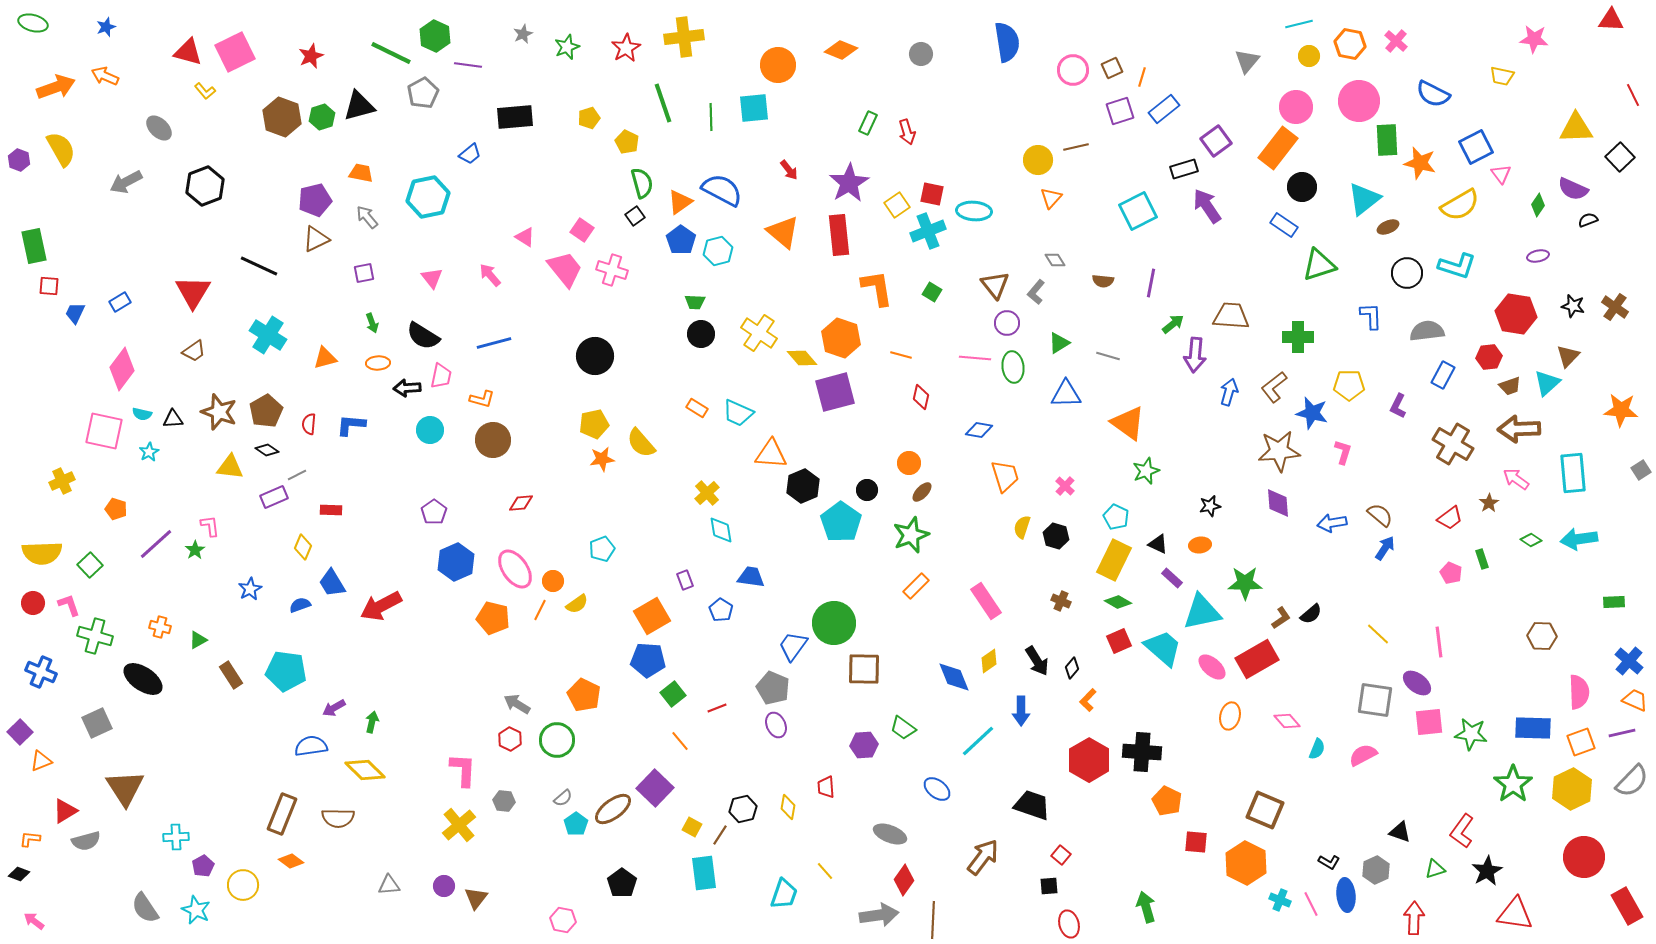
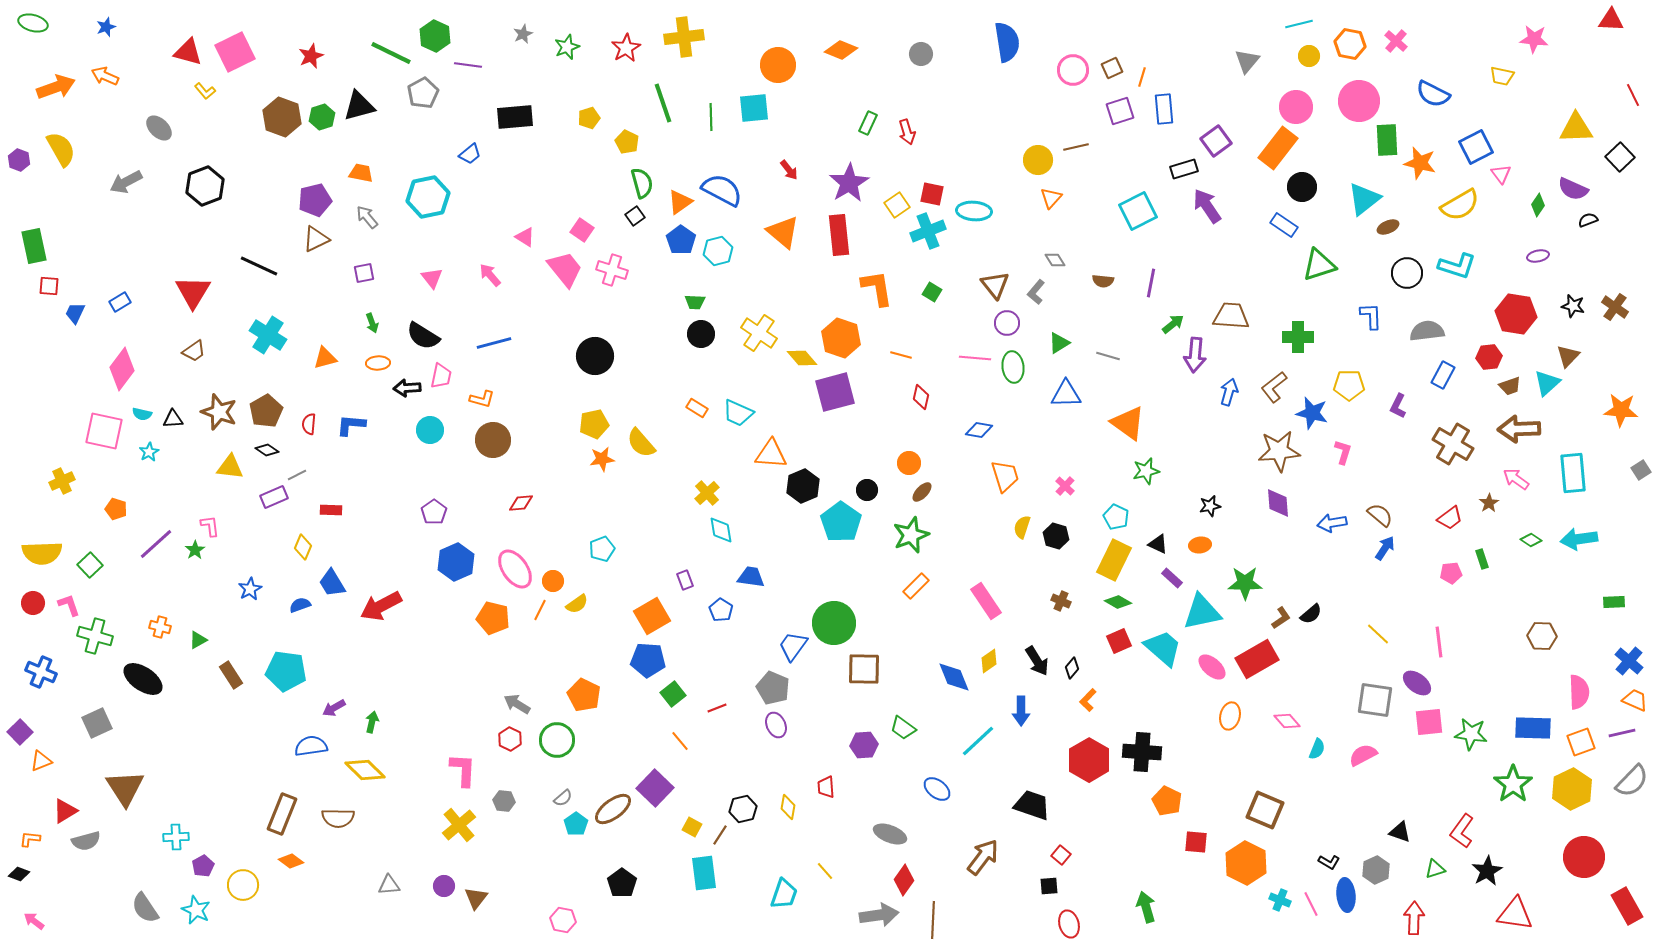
blue rectangle at (1164, 109): rotated 56 degrees counterclockwise
green star at (1146, 471): rotated 8 degrees clockwise
pink pentagon at (1451, 573): rotated 30 degrees counterclockwise
